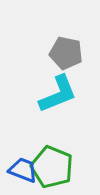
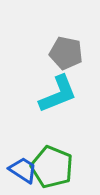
blue trapezoid: rotated 12 degrees clockwise
